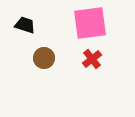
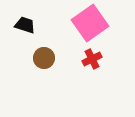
pink square: rotated 27 degrees counterclockwise
red cross: rotated 12 degrees clockwise
